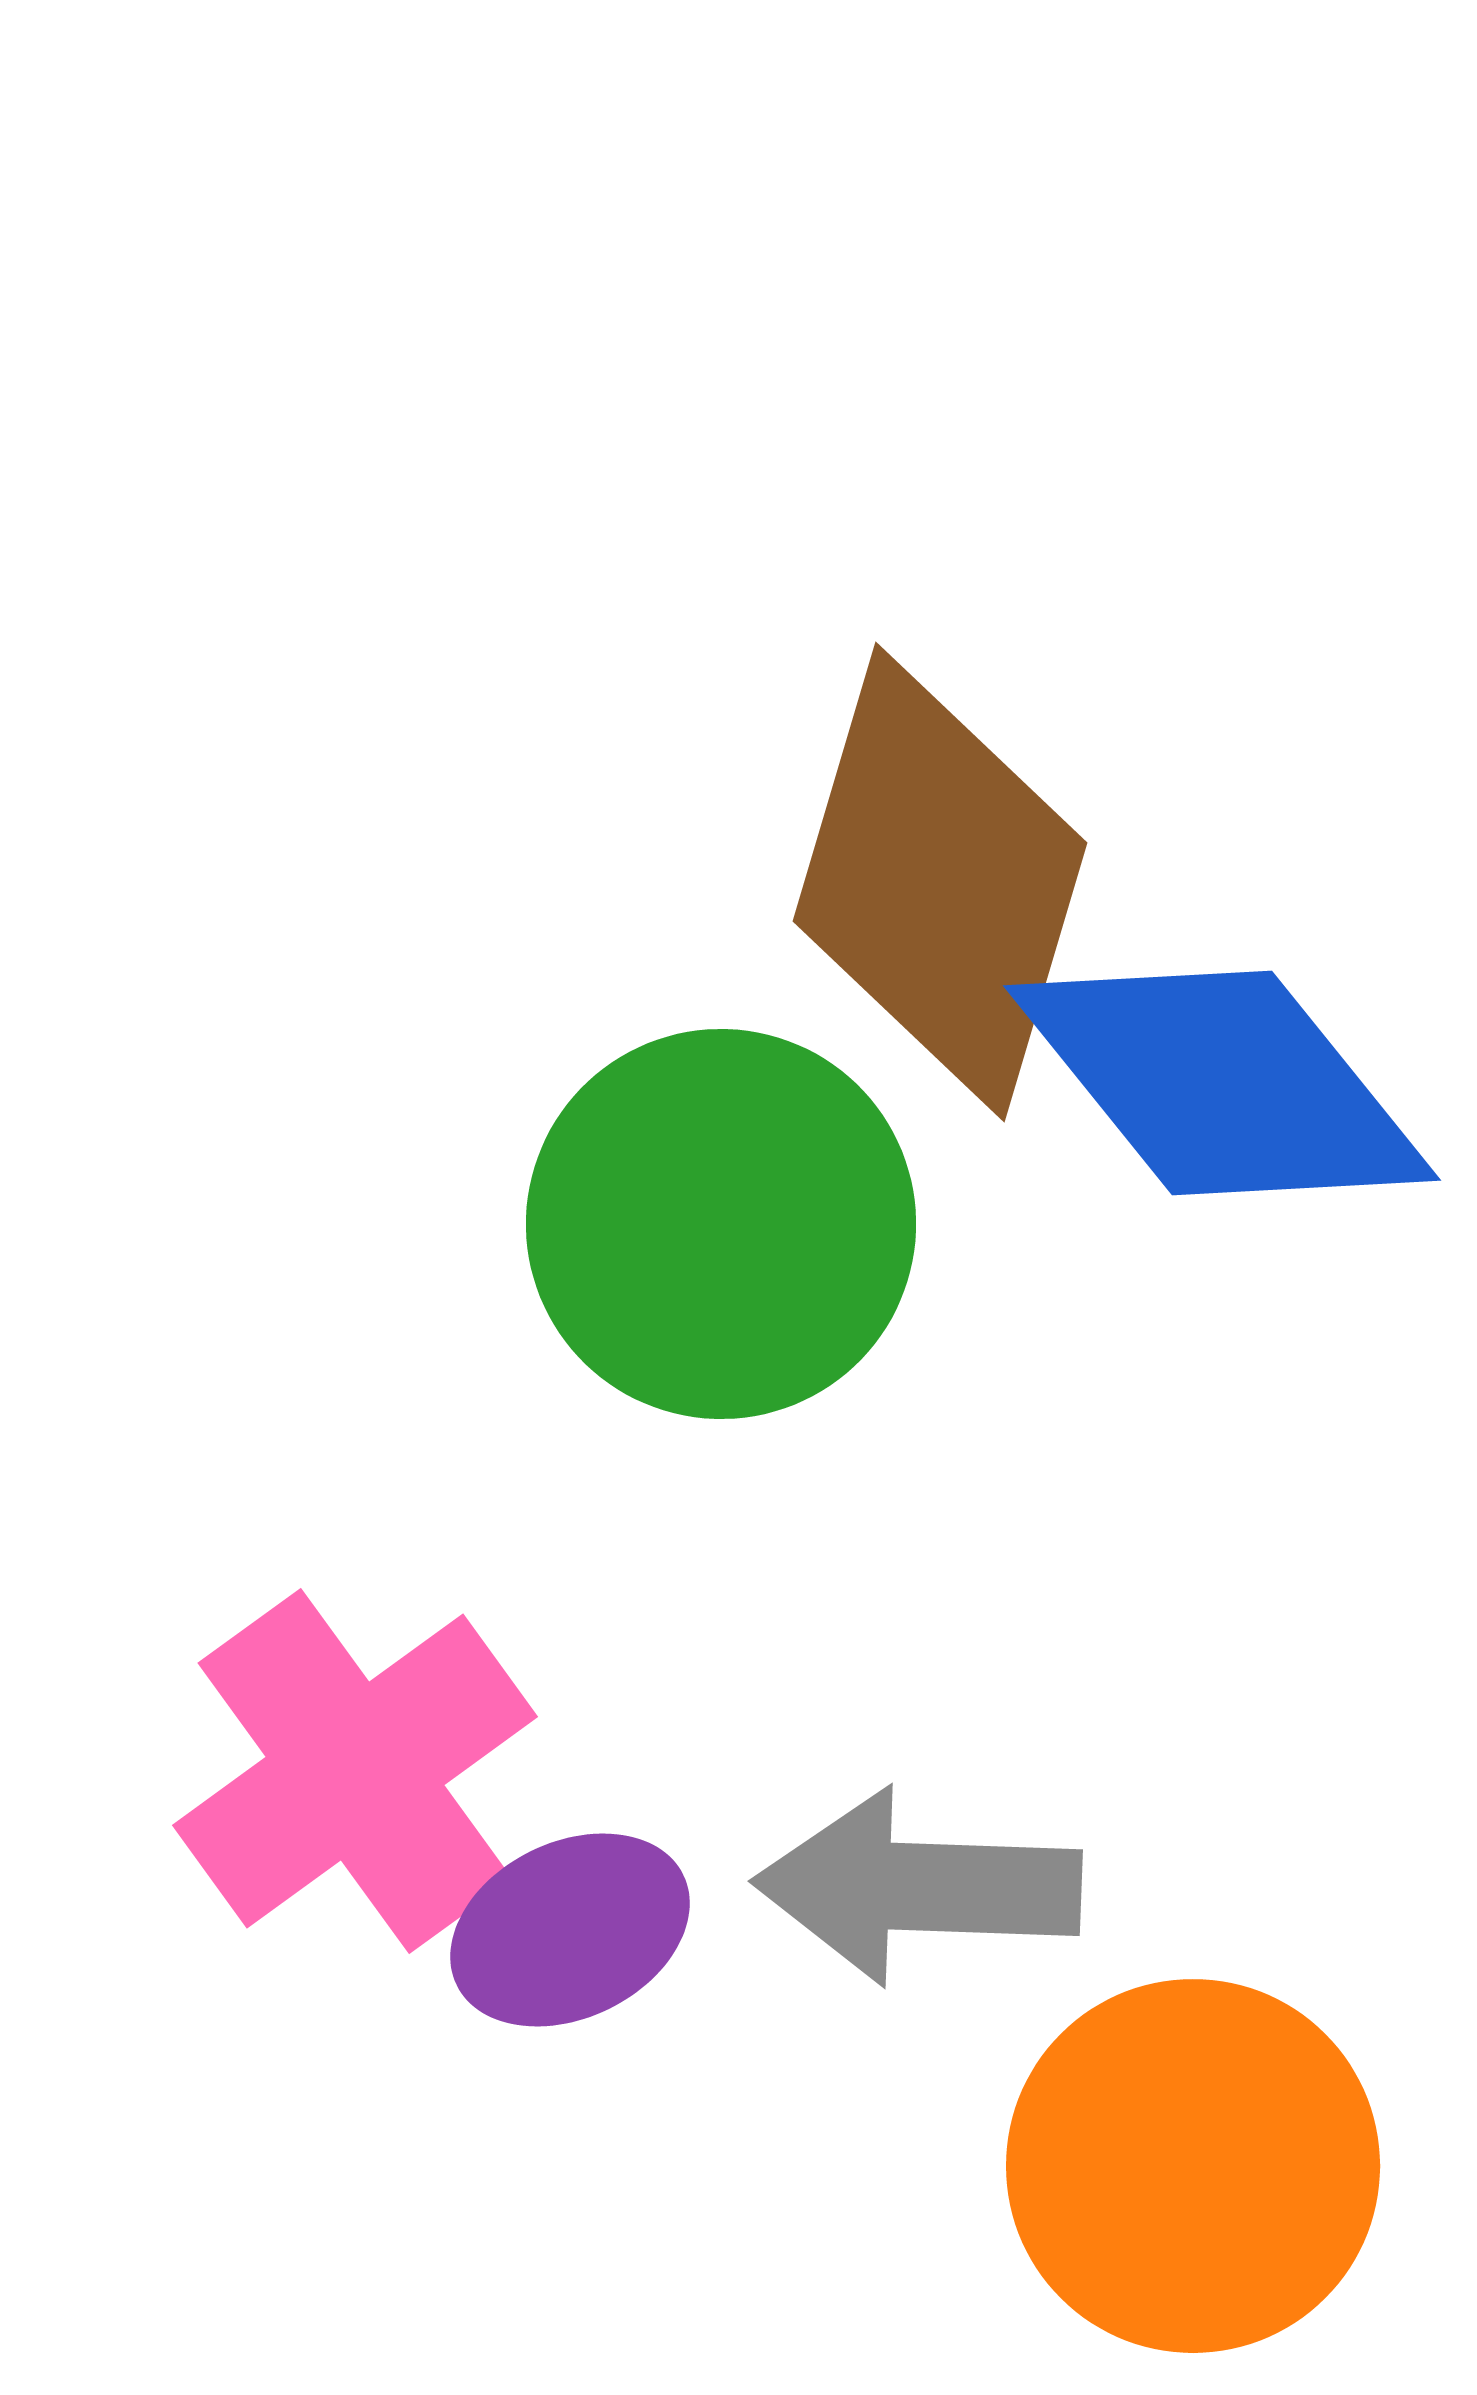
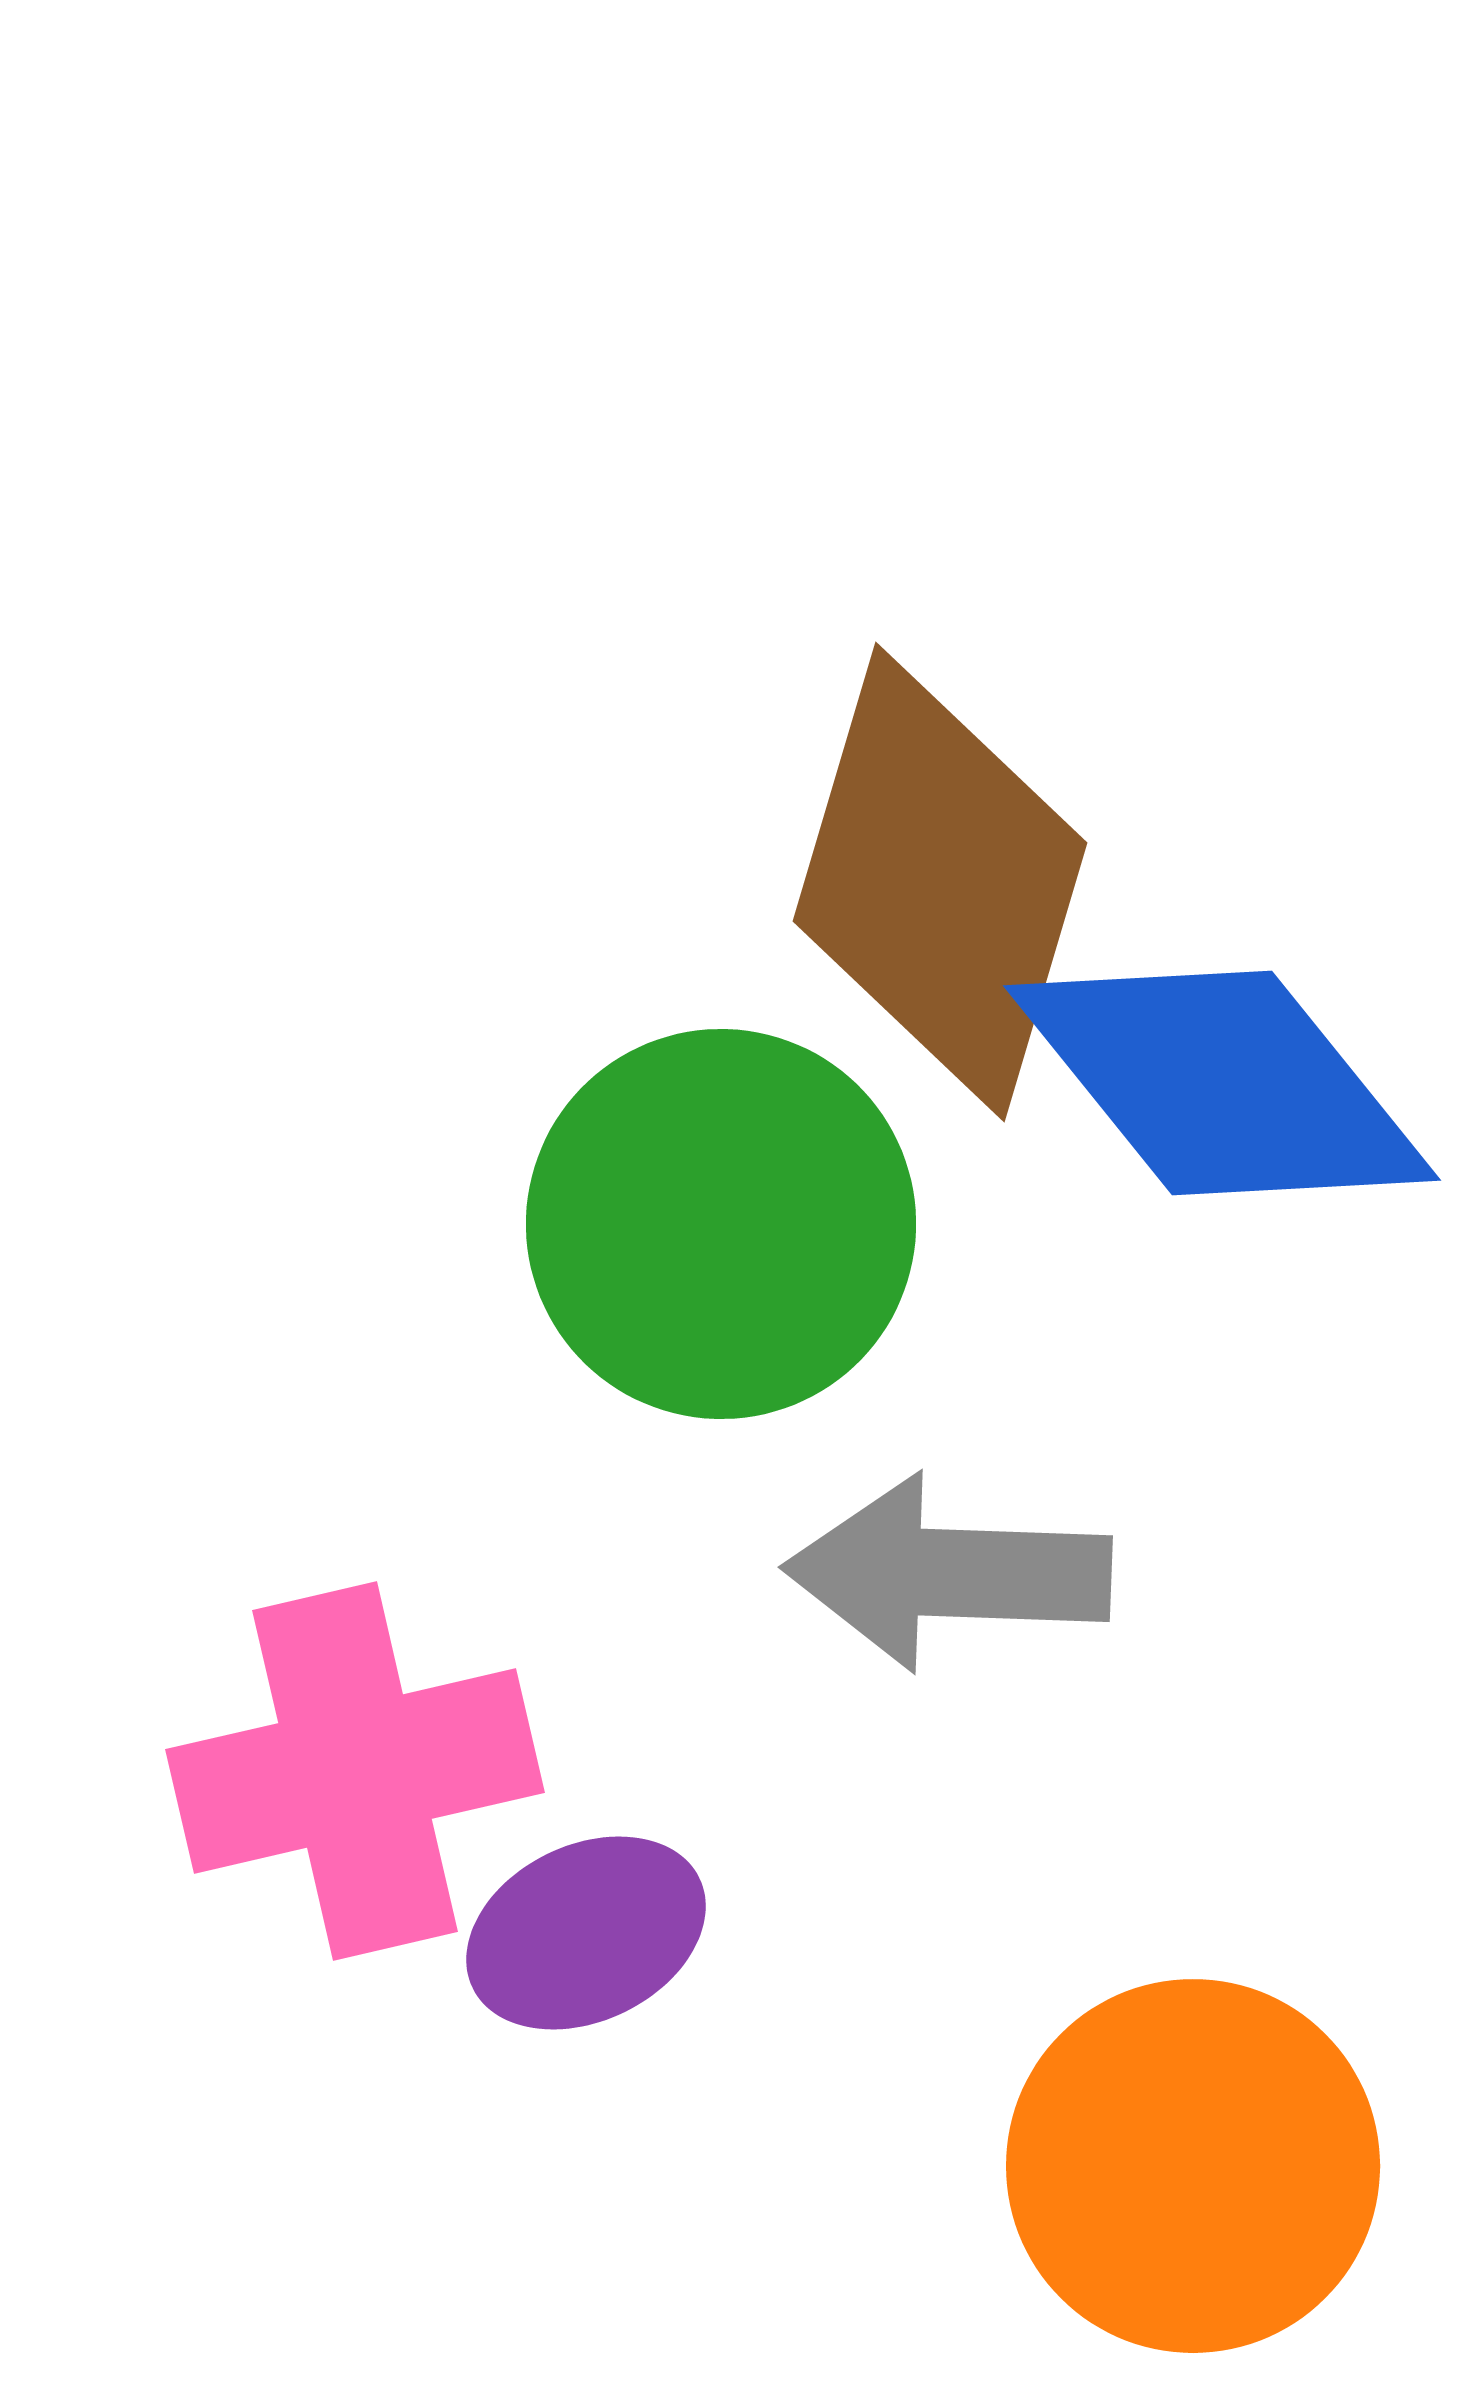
pink cross: rotated 23 degrees clockwise
gray arrow: moved 30 px right, 314 px up
purple ellipse: moved 16 px right, 3 px down
